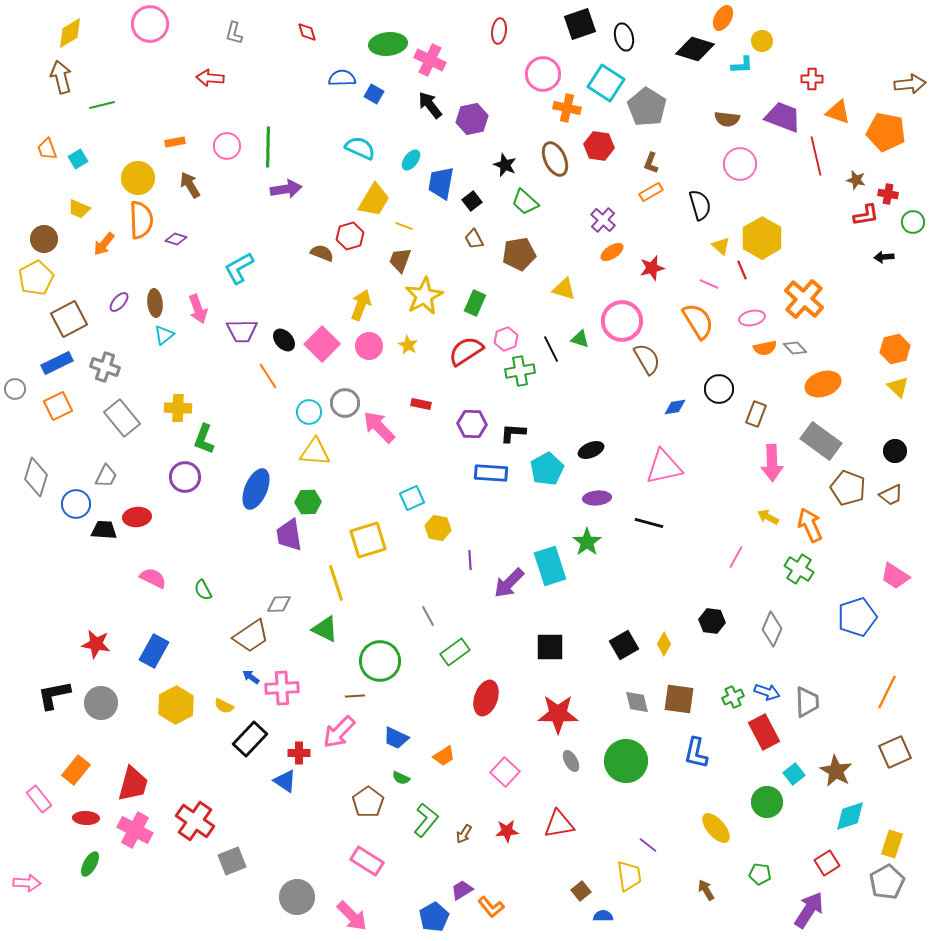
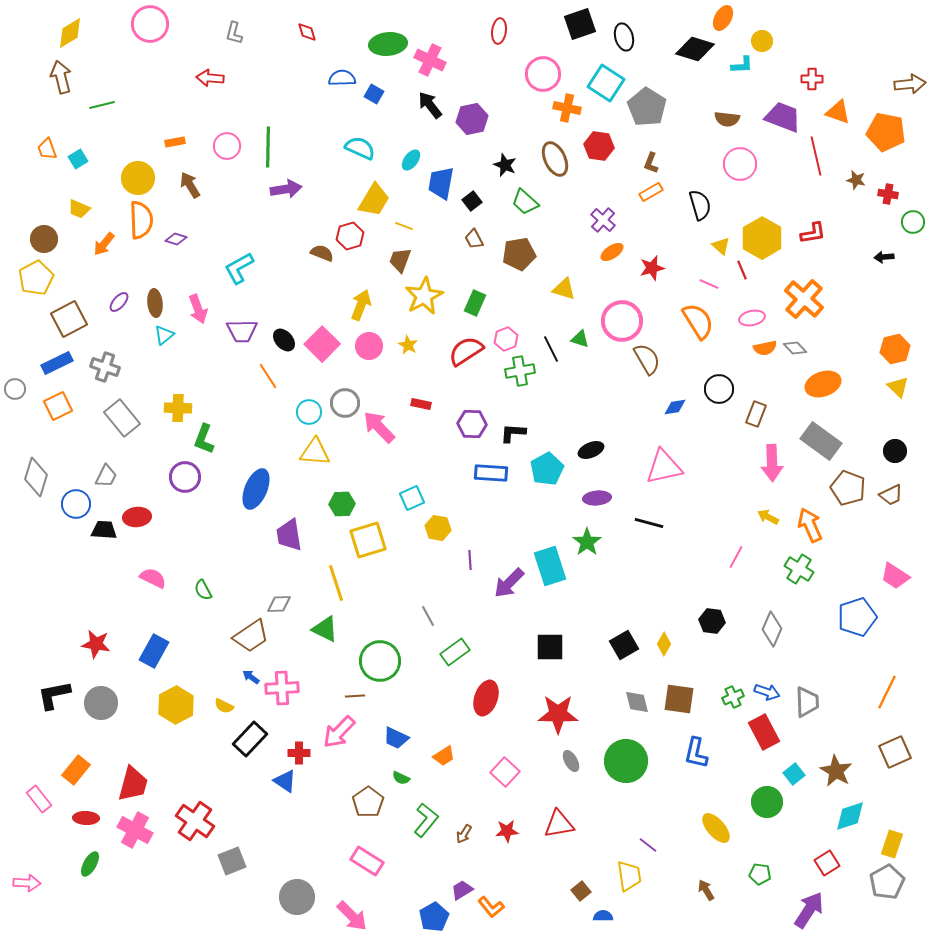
red L-shape at (866, 215): moved 53 px left, 18 px down
green hexagon at (308, 502): moved 34 px right, 2 px down
